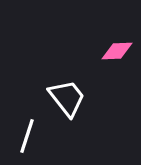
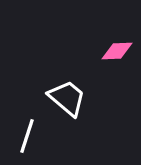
white trapezoid: rotated 12 degrees counterclockwise
